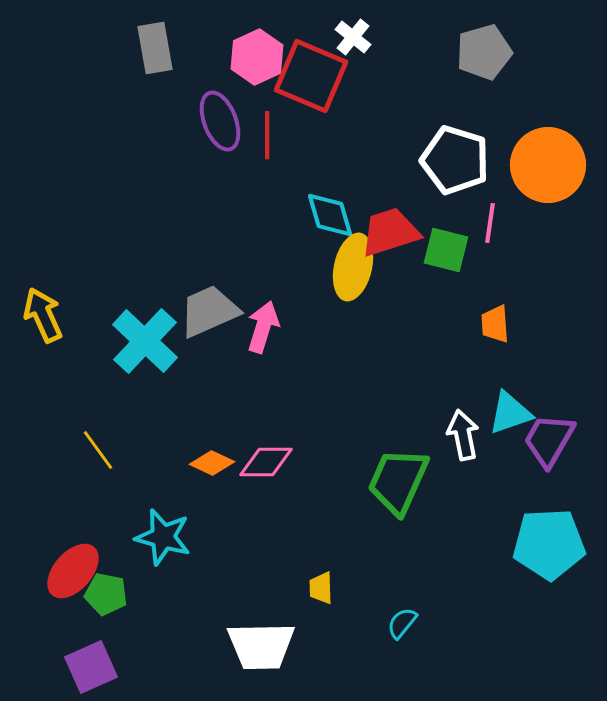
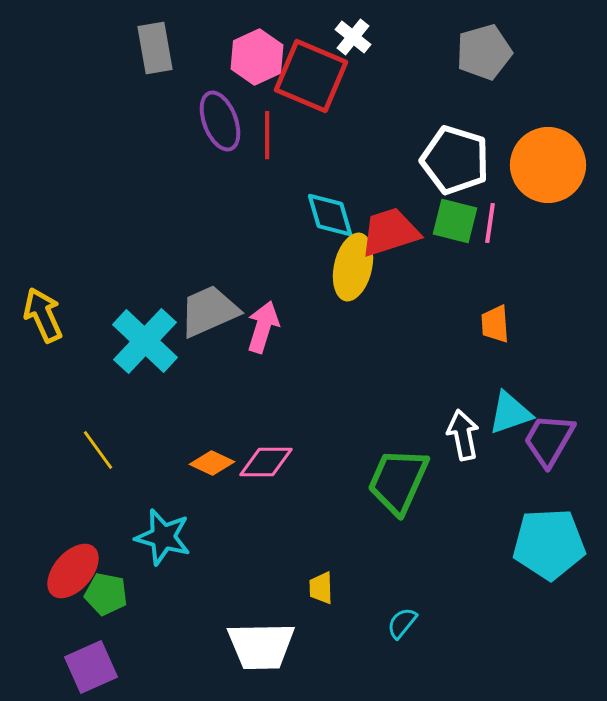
green square: moved 9 px right, 29 px up
